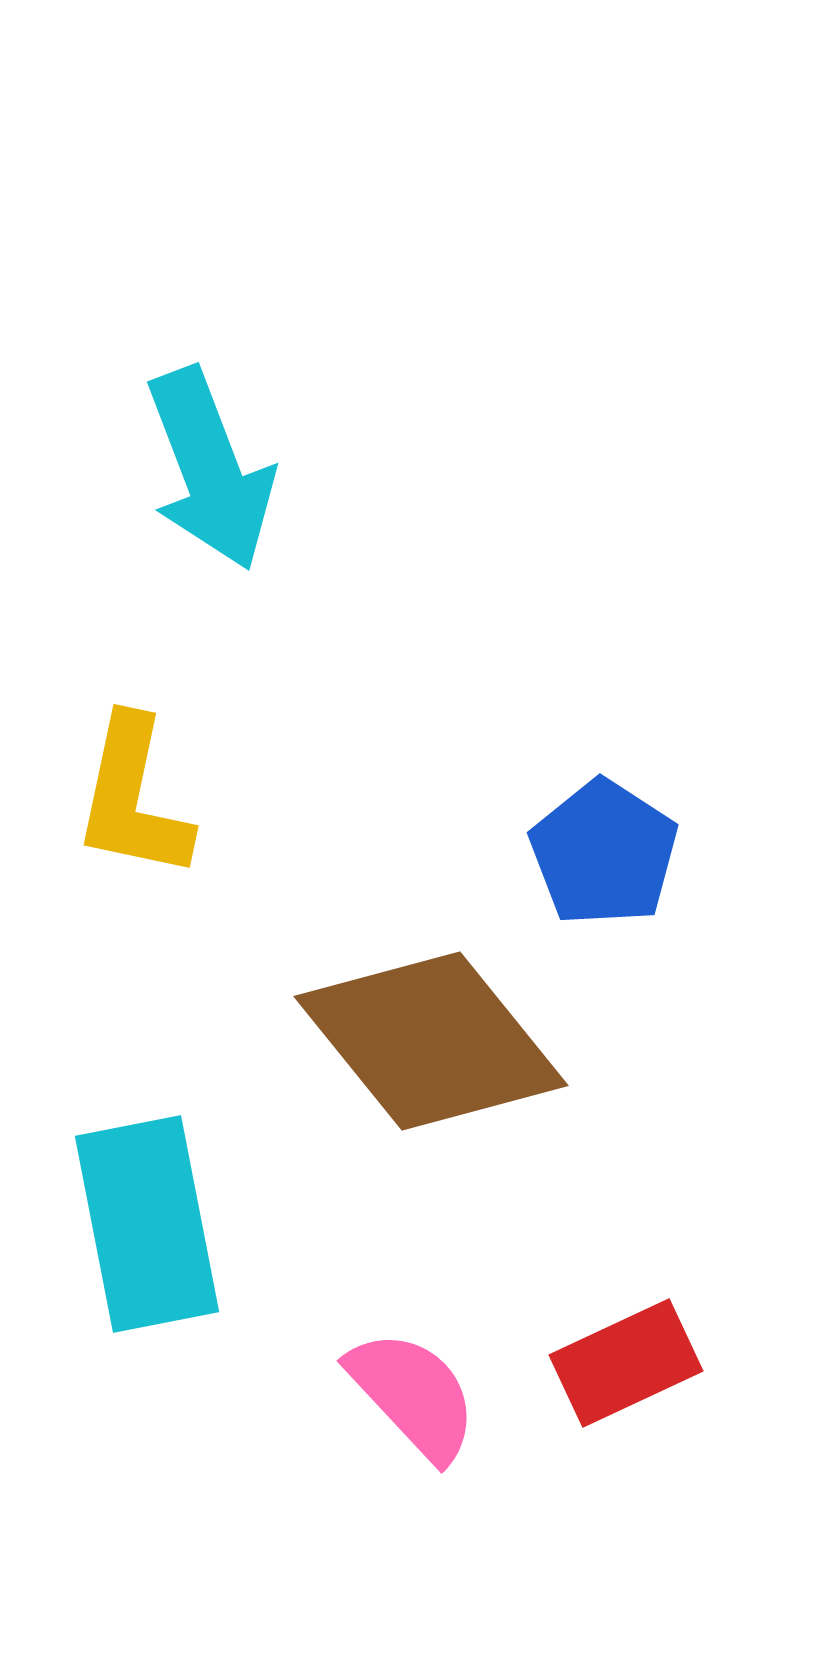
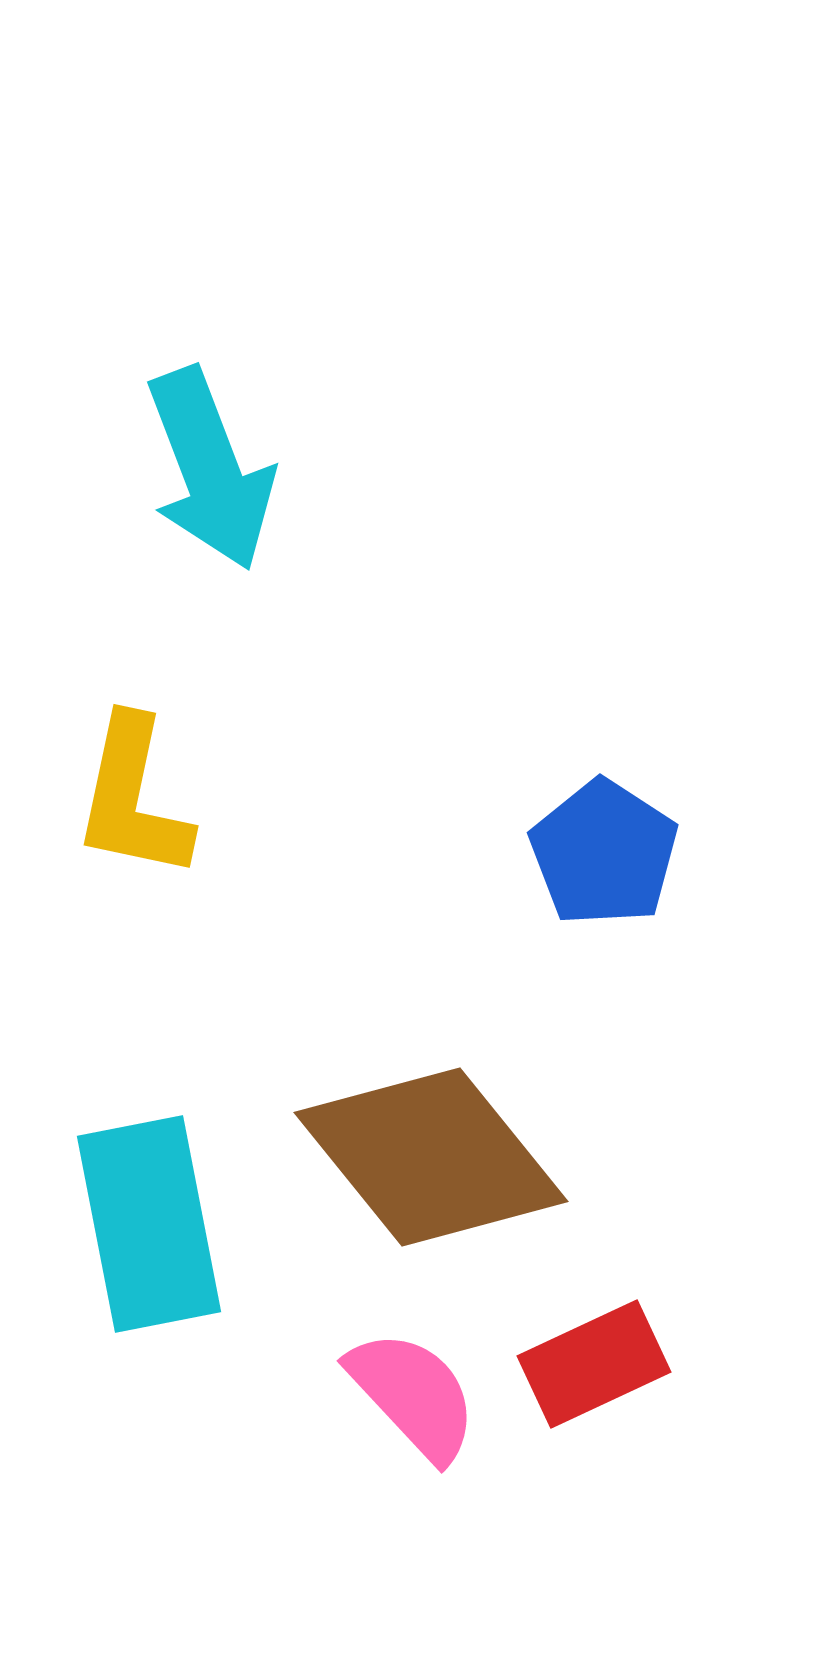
brown diamond: moved 116 px down
cyan rectangle: moved 2 px right
red rectangle: moved 32 px left, 1 px down
